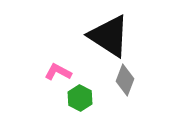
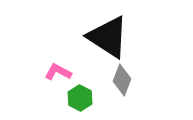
black triangle: moved 1 px left, 1 px down
gray diamond: moved 3 px left
